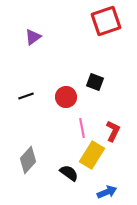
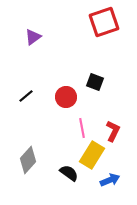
red square: moved 2 px left, 1 px down
black line: rotated 21 degrees counterclockwise
blue arrow: moved 3 px right, 12 px up
